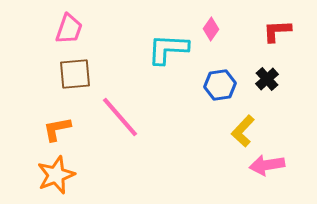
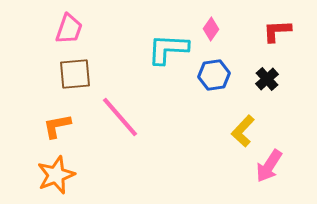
blue hexagon: moved 6 px left, 10 px up
orange L-shape: moved 3 px up
pink arrow: moved 2 px right, 1 px down; rotated 48 degrees counterclockwise
